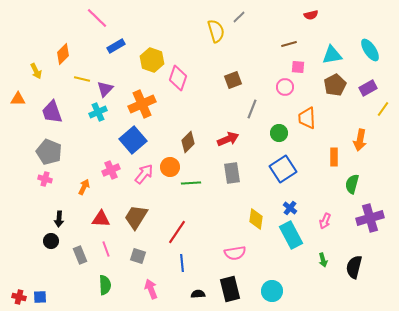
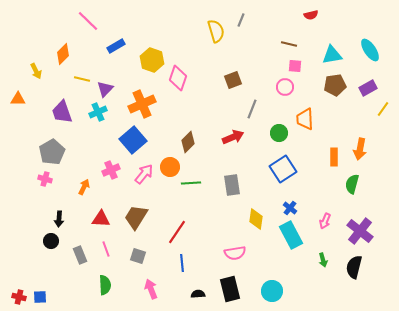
gray line at (239, 17): moved 2 px right, 3 px down; rotated 24 degrees counterclockwise
pink line at (97, 18): moved 9 px left, 3 px down
brown line at (289, 44): rotated 28 degrees clockwise
pink square at (298, 67): moved 3 px left, 1 px up
brown pentagon at (335, 85): rotated 20 degrees clockwise
purple trapezoid at (52, 112): moved 10 px right
orange trapezoid at (307, 118): moved 2 px left, 1 px down
red arrow at (228, 139): moved 5 px right, 2 px up
orange arrow at (360, 140): moved 9 px down
gray pentagon at (49, 152): moved 3 px right; rotated 20 degrees clockwise
gray rectangle at (232, 173): moved 12 px down
purple cross at (370, 218): moved 10 px left, 13 px down; rotated 36 degrees counterclockwise
